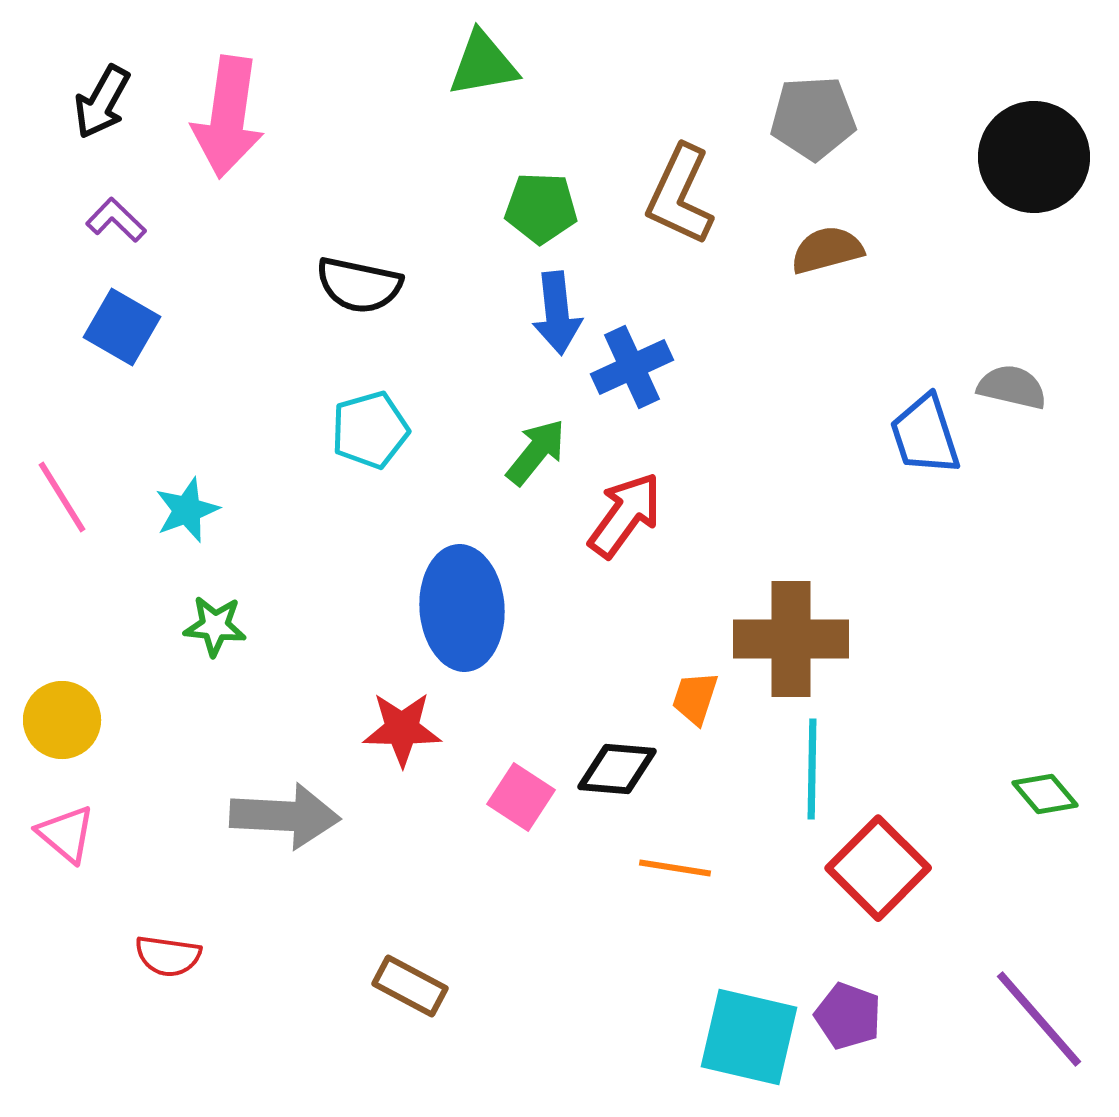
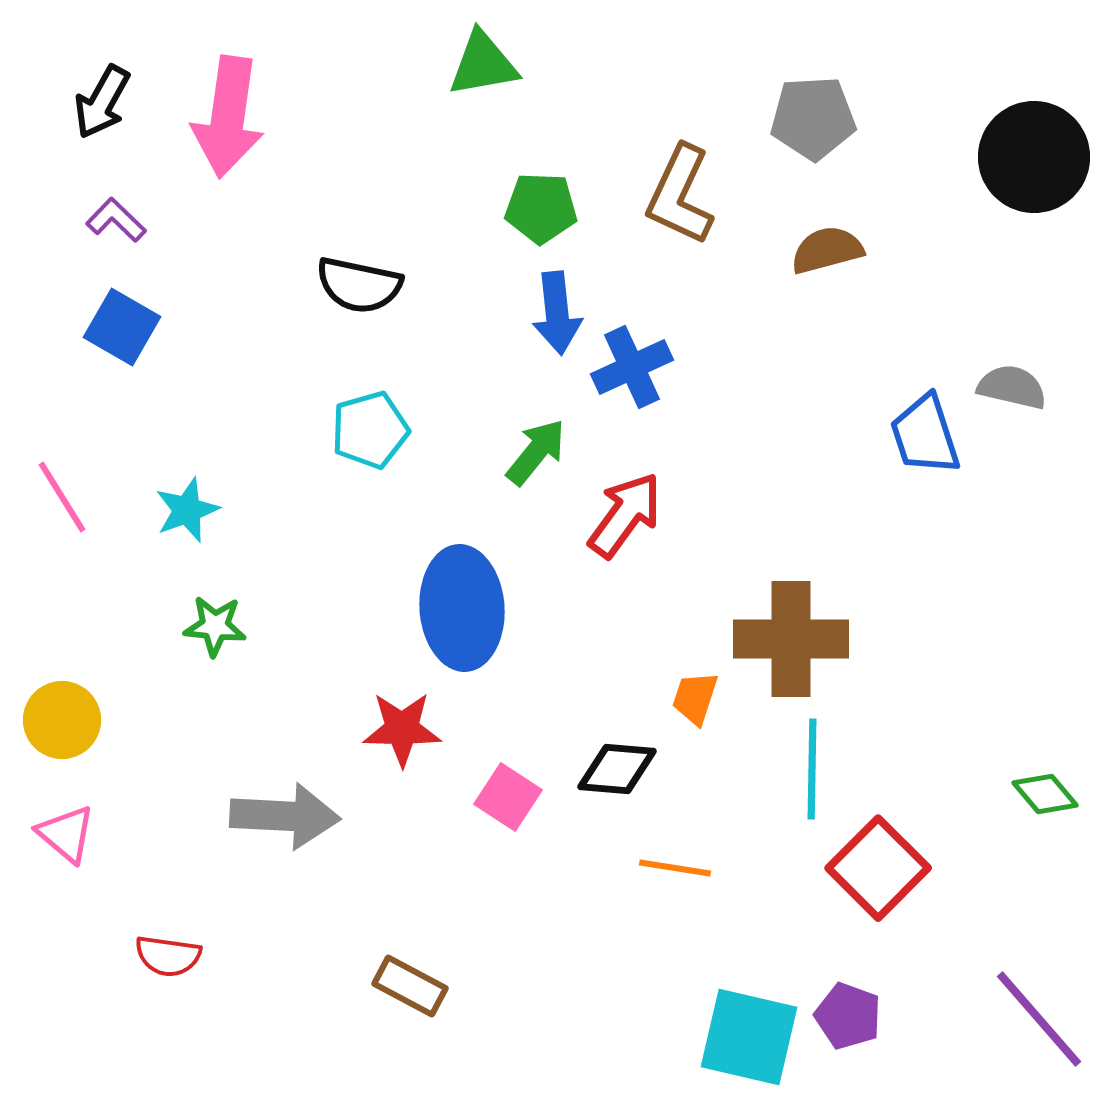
pink square: moved 13 px left
